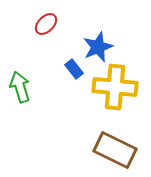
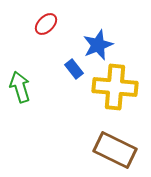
blue star: moved 2 px up
